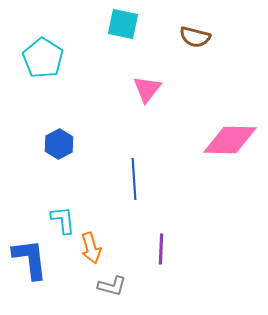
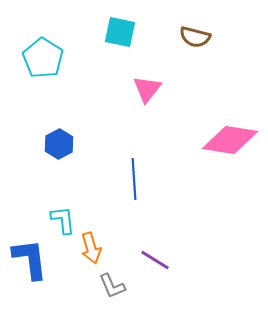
cyan square: moved 3 px left, 8 px down
pink diamond: rotated 8 degrees clockwise
purple line: moved 6 px left, 11 px down; rotated 60 degrees counterclockwise
gray L-shape: rotated 52 degrees clockwise
